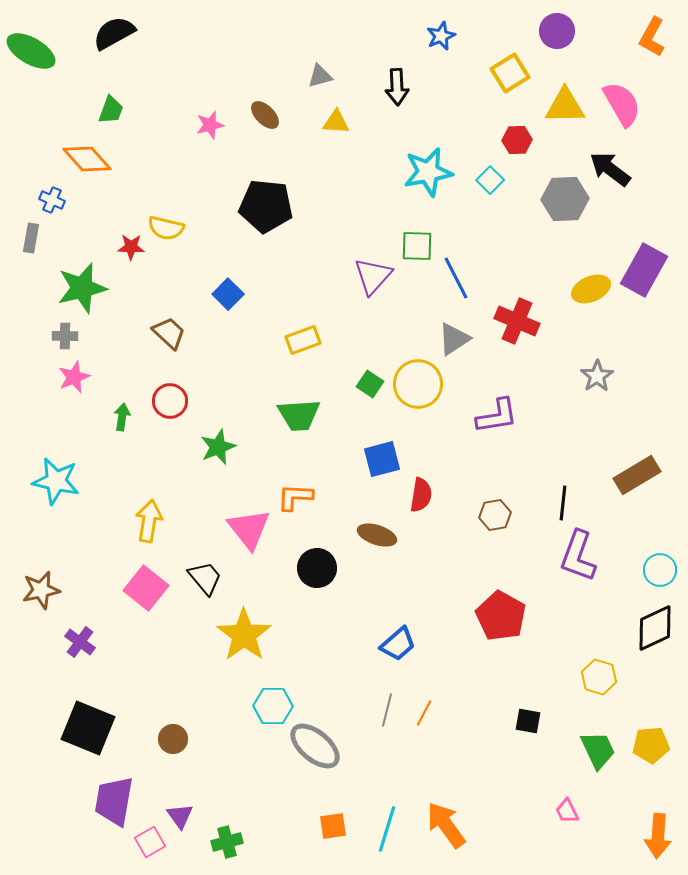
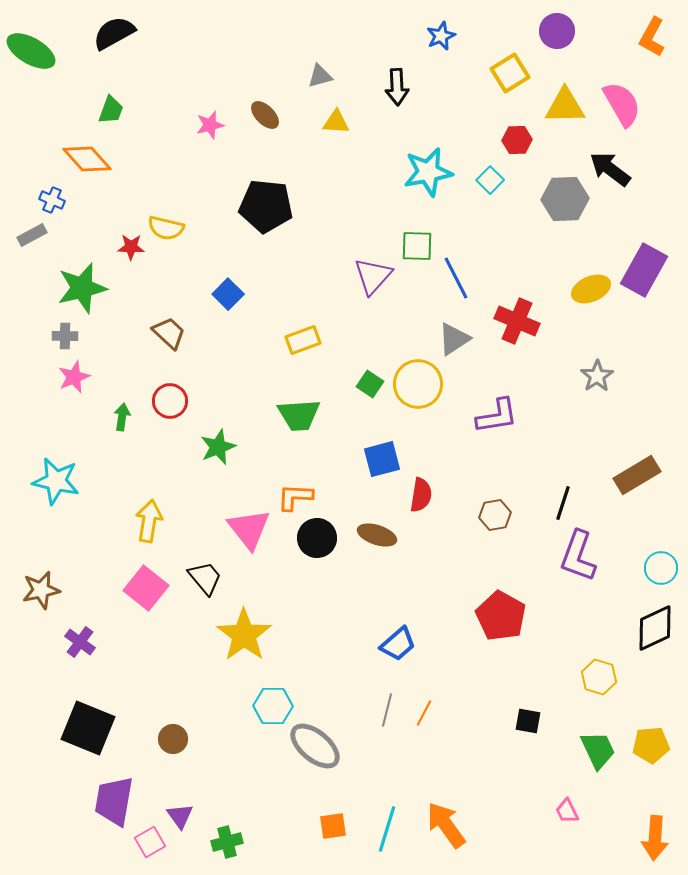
gray rectangle at (31, 238): moved 1 px right, 3 px up; rotated 52 degrees clockwise
black line at (563, 503): rotated 12 degrees clockwise
black circle at (317, 568): moved 30 px up
cyan circle at (660, 570): moved 1 px right, 2 px up
orange arrow at (658, 836): moved 3 px left, 2 px down
